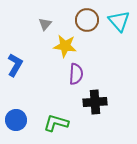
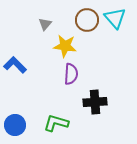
cyan triangle: moved 4 px left, 3 px up
blue L-shape: rotated 75 degrees counterclockwise
purple semicircle: moved 5 px left
blue circle: moved 1 px left, 5 px down
